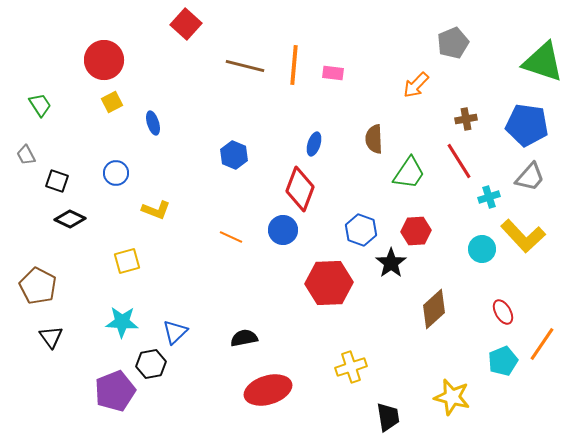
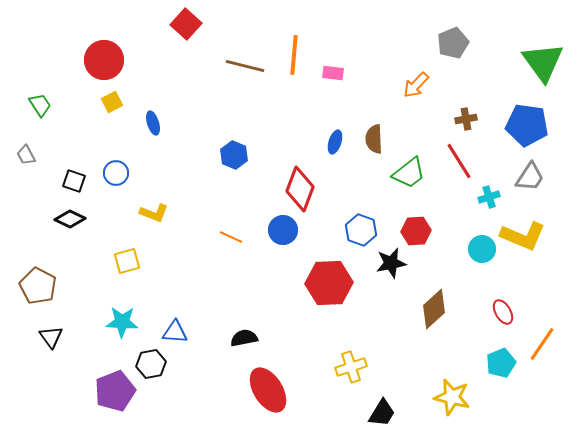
green triangle at (543, 62): rotated 36 degrees clockwise
orange line at (294, 65): moved 10 px up
blue ellipse at (314, 144): moved 21 px right, 2 px up
green trapezoid at (409, 173): rotated 18 degrees clockwise
gray trapezoid at (530, 177): rotated 8 degrees counterclockwise
black square at (57, 181): moved 17 px right
yellow L-shape at (156, 210): moved 2 px left, 3 px down
yellow L-shape at (523, 236): rotated 24 degrees counterclockwise
black star at (391, 263): rotated 24 degrees clockwise
blue triangle at (175, 332): rotated 48 degrees clockwise
cyan pentagon at (503, 361): moved 2 px left, 2 px down
red ellipse at (268, 390): rotated 75 degrees clockwise
black trapezoid at (388, 417): moved 6 px left, 4 px up; rotated 40 degrees clockwise
